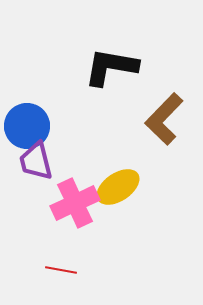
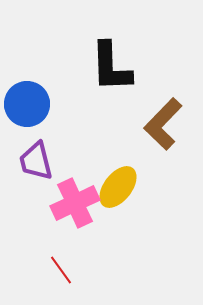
black L-shape: rotated 102 degrees counterclockwise
brown L-shape: moved 1 px left, 5 px down
blue circle: moved 22 px up
yellow ellipse: rotated 18 degrees counterclockwise
red line: rotated 44 degrees clockwise
